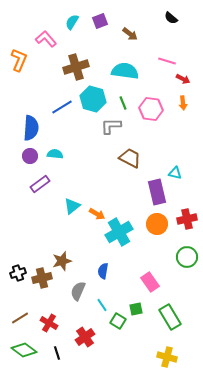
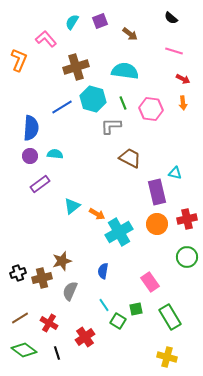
pink line at (167, 61): moved 7 px right, 10 px up
gray semicircle at (78, 291): moved 8 px left
cyan line at (102, 305): moved 2 px right
